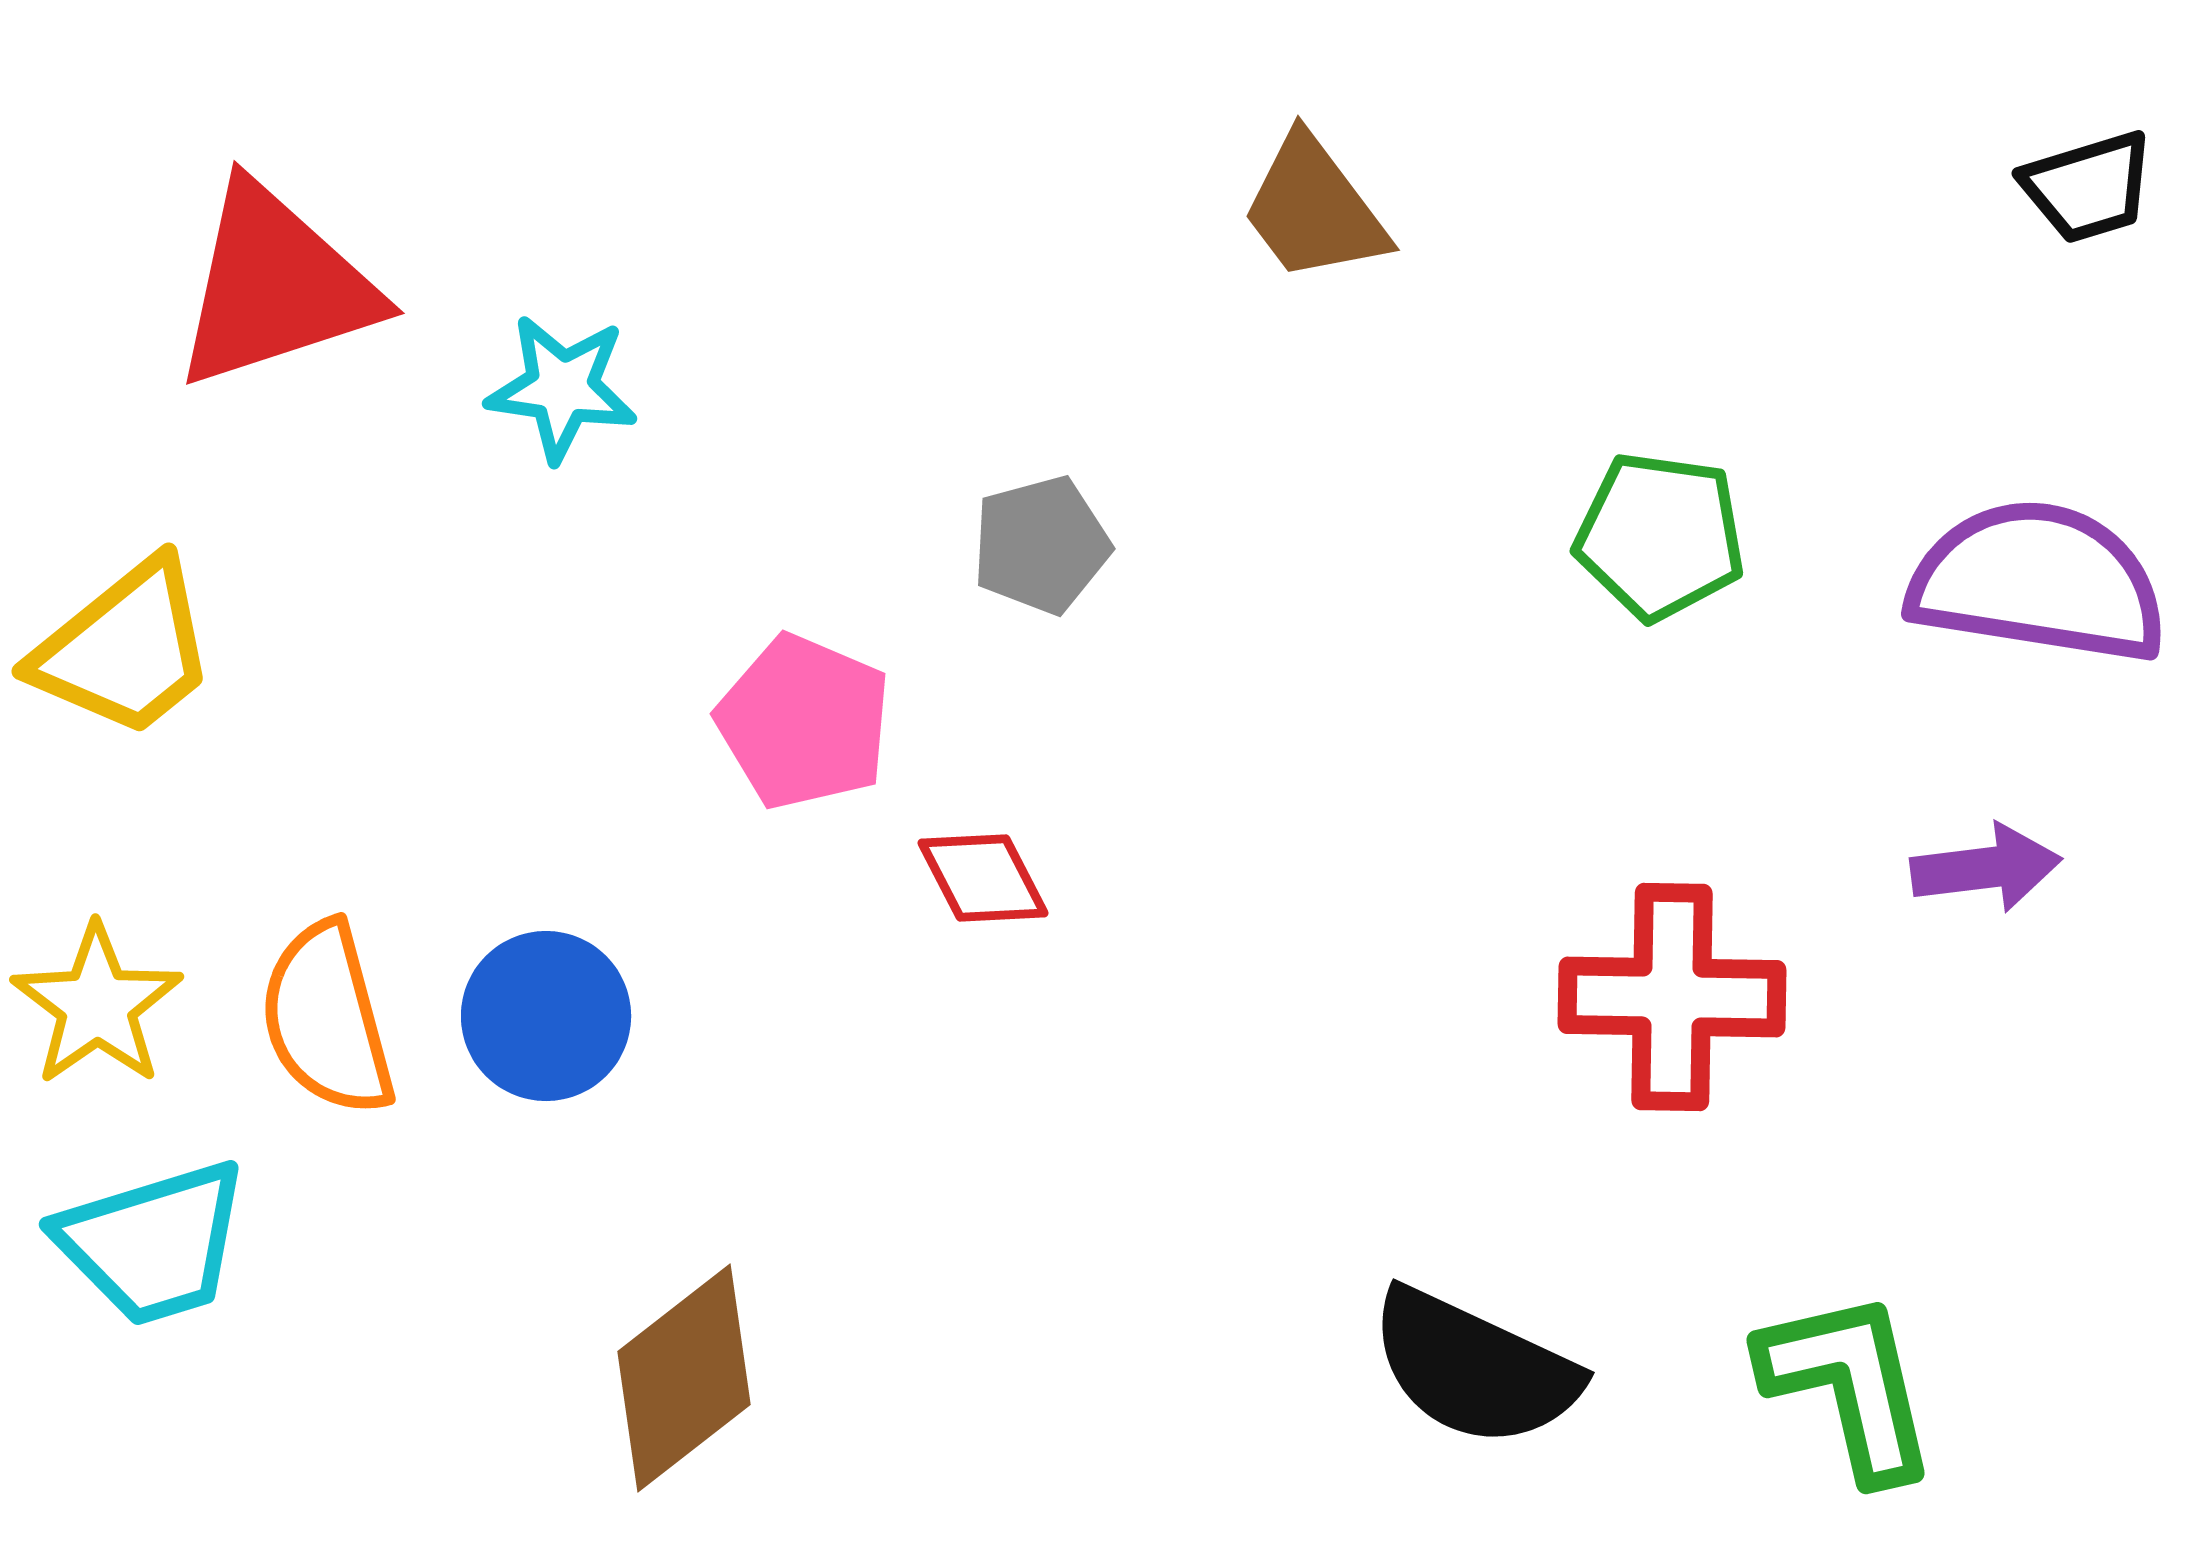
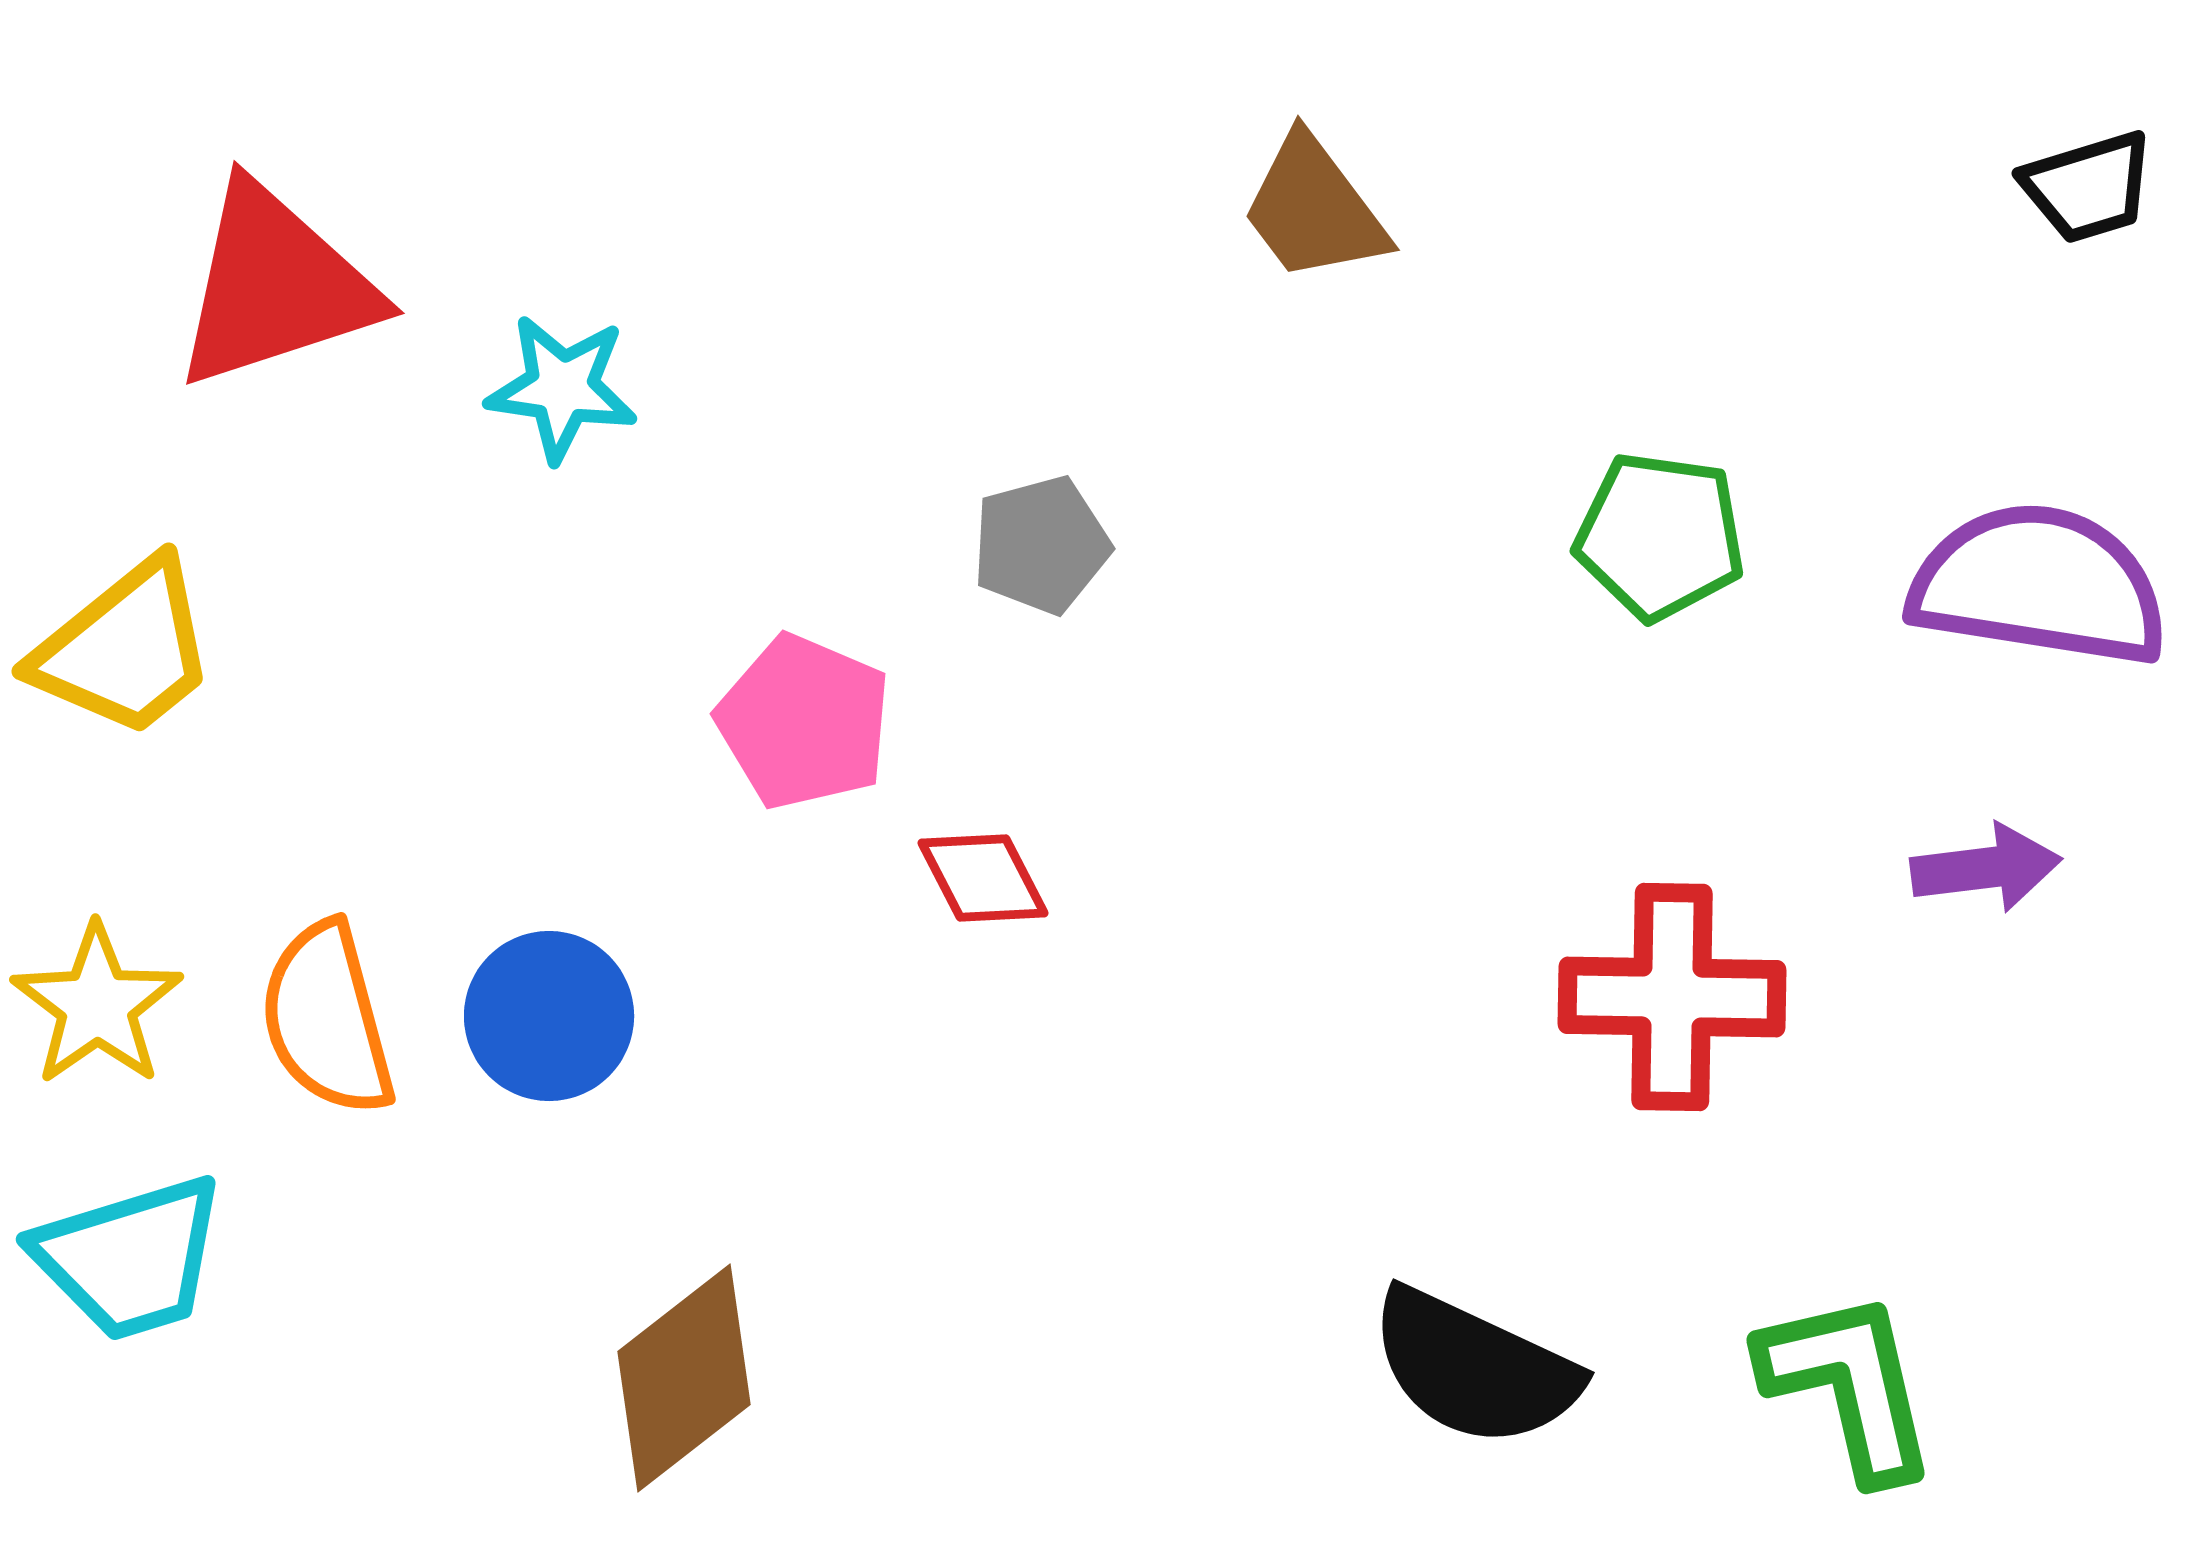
purple semicircle: moved 1 px right, 3 px down
blue circle: moved 3 px right
cyan trapezoid: moved 23 px left, 15 px down
